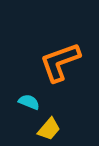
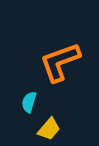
cyan semicircle: rotated 95 degrees counterclockwise
